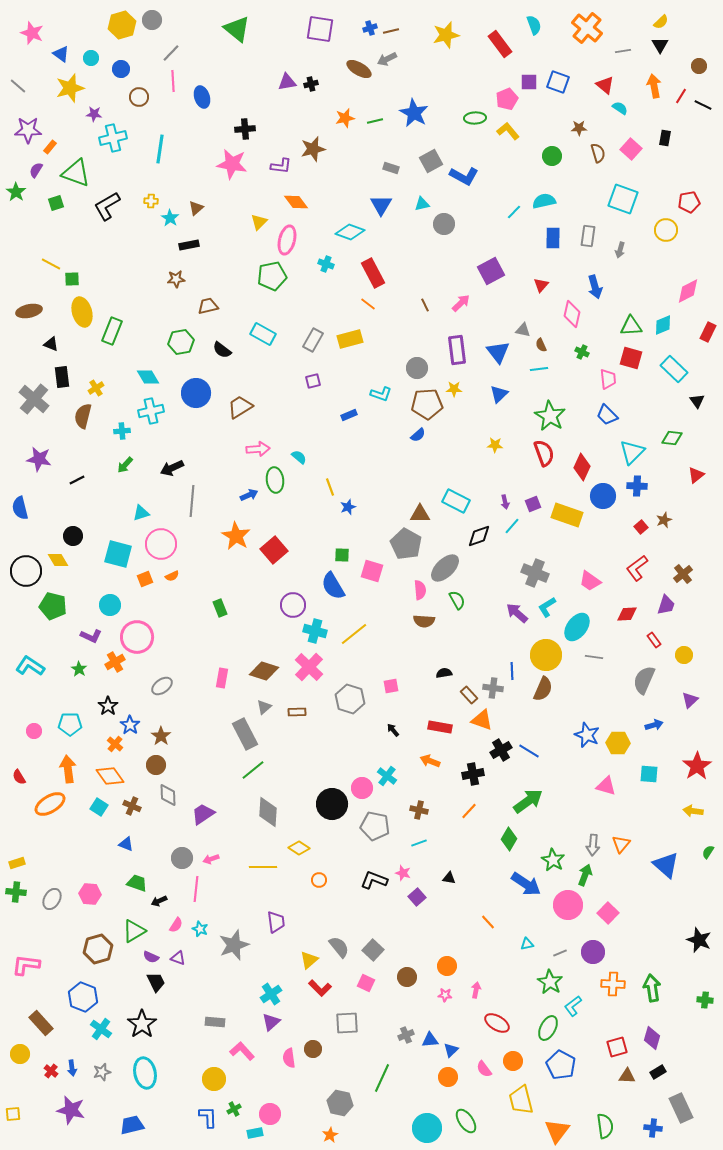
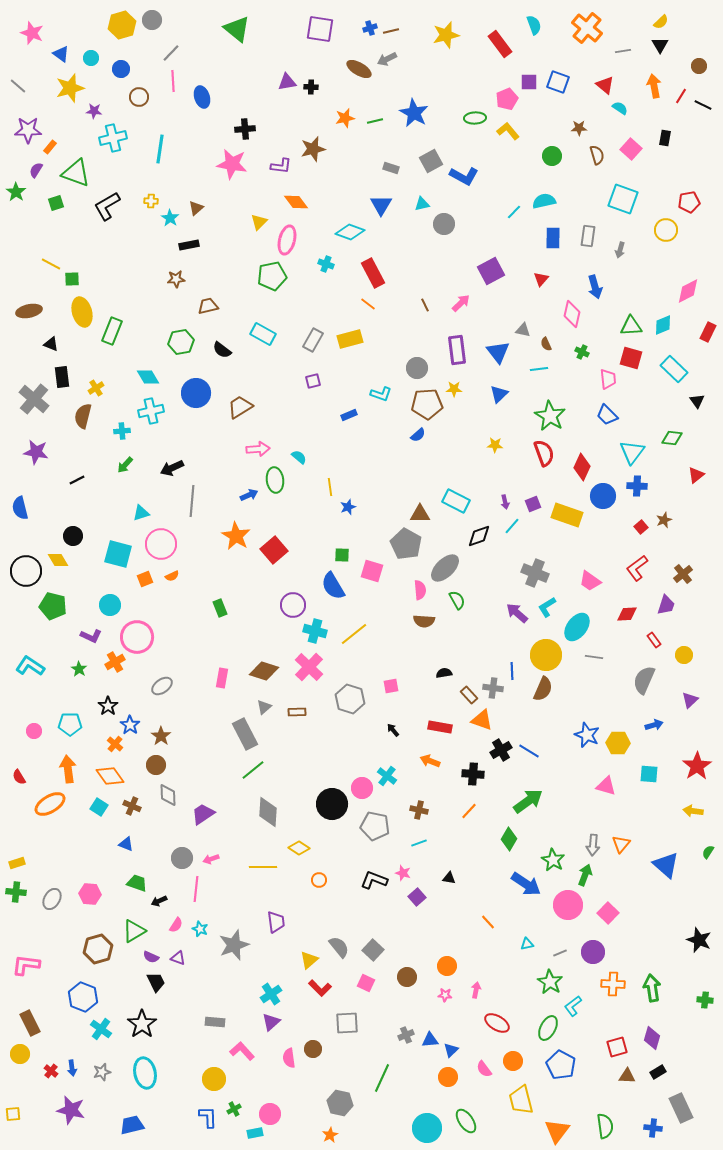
black cross at (311, 84): moved 3 px down; rotated 16 degrees clockwise
purple star at (94, 114): moved 3 px up
brown semicircle at (598, 153): moved 1 px left, 2 px down
red triangle at (541, 285): moved 6 px up
brown semicircle at (541, 345): moved 5 px right, 1 px up
cyan triangle at (632, 452): rotated 8 degrees counterclockwise
purple star at (39, 459): moved 3 px left, 7 px up
yellow line at (330, 487): rotated 12 degrees clockwise
black cross at (473, 774): rotated 15 degrees clockwise
brown rectangle at (41, 1023): moved 11 px left; rotated 15 degrees clockwise
